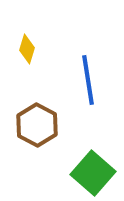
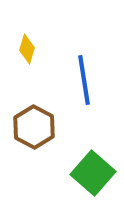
blue line: moved 4 px left
brown hexagon: moved 3 px left, 2 px down
